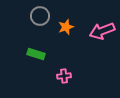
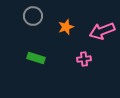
gray circle: moved 7 px left
green rectangle: moved 4 px down
pink cross: moved 20 px right, 17 px up
